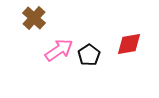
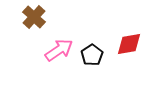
brown cross: moved 1 px up
black pentagon: moved 3 px right
